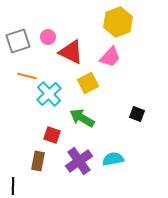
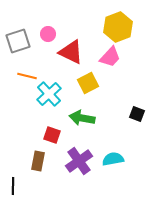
yellow hexagon: moved 5 px down
pink circle: moved 3 px up
green arrow: rotated 20 degrees counterclockwise
